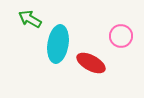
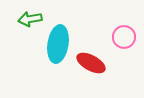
green arrow: rotated 40 degrees counterclockwise
pink circle: moved 3 px right, 1 px down
